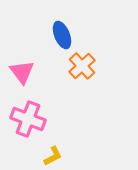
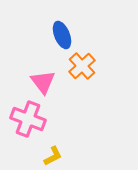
pink triangle: moved 21 px right, 10 px down
